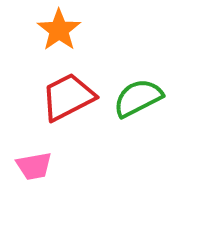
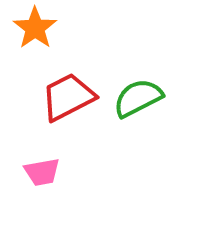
orange star: moved 24 px left, 2 px up
pink trapezoid: moved 8 px right, 6 px down
